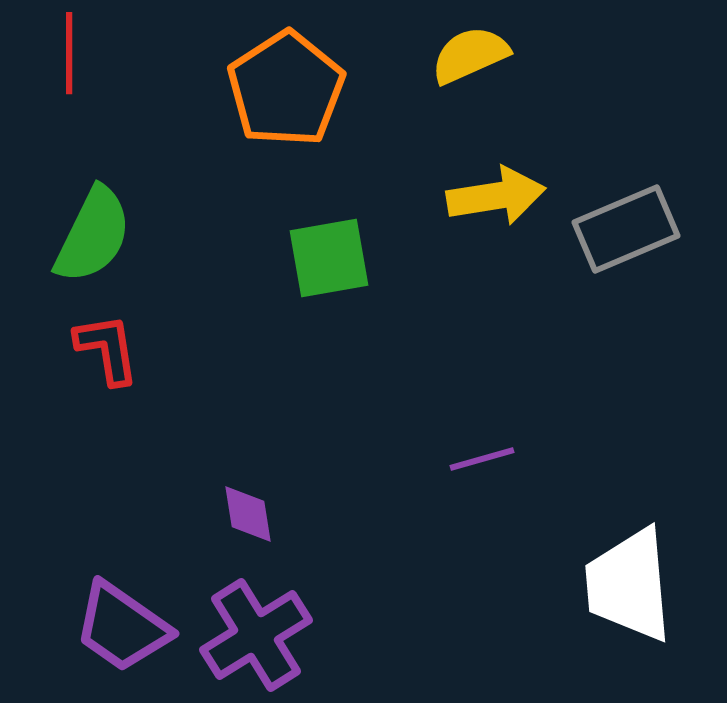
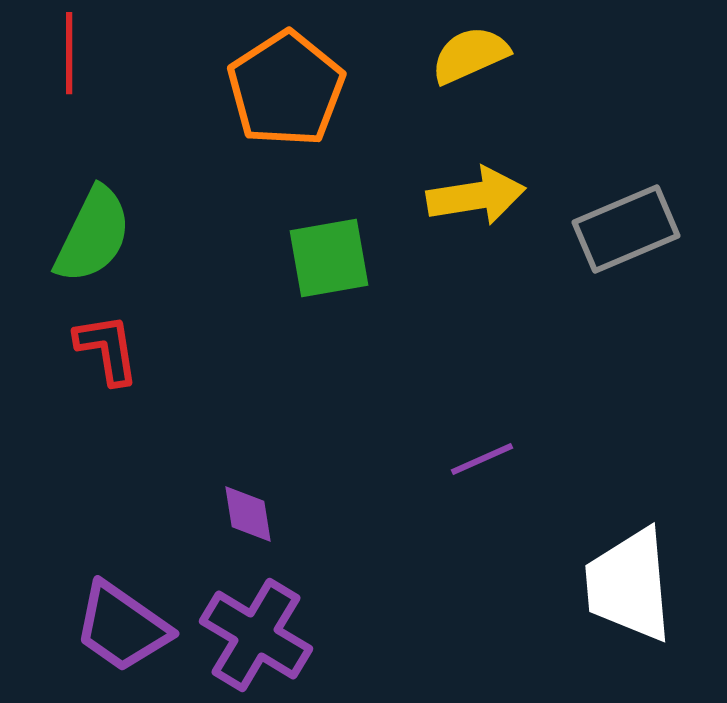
yellow arrow: moved 20 px left
purple line: rotated 8 degrees counterclockwise
purple cross: rotated 27 degrees counterclockwise
